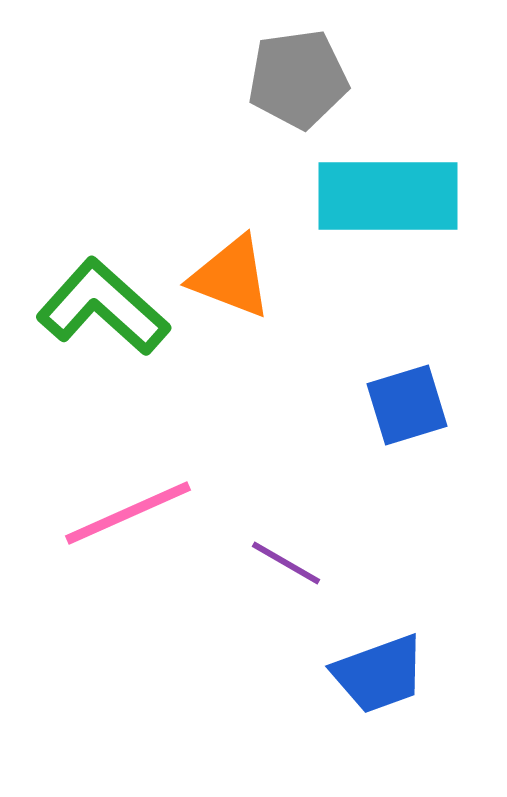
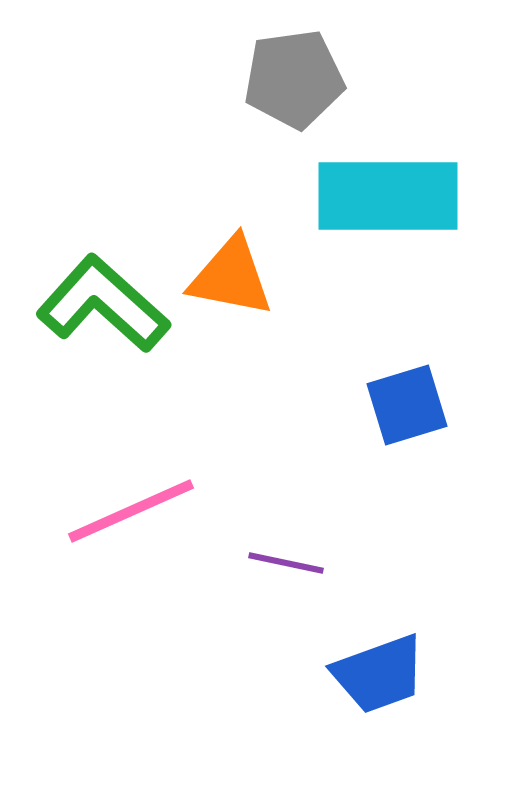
gray pentagon: moved 4 px left
orange triangle: rotated 10 degrees counterclockwise
green L-shape: moved 3 px up
pink line: moved 3 px right, 2 px up
purple line: rotated 18 degrees counterclockwise
